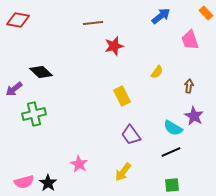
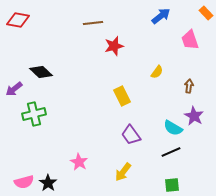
pink star: moved 2 px up
